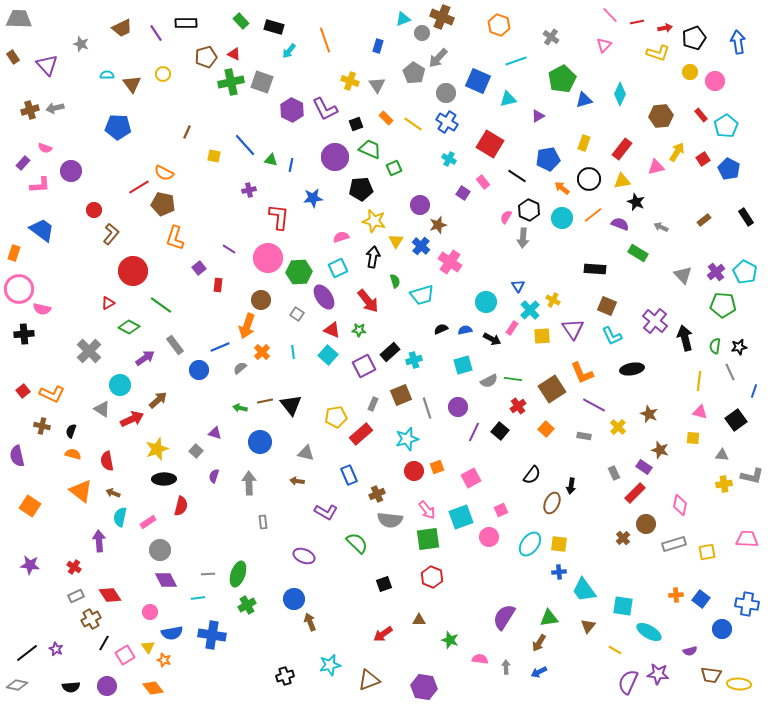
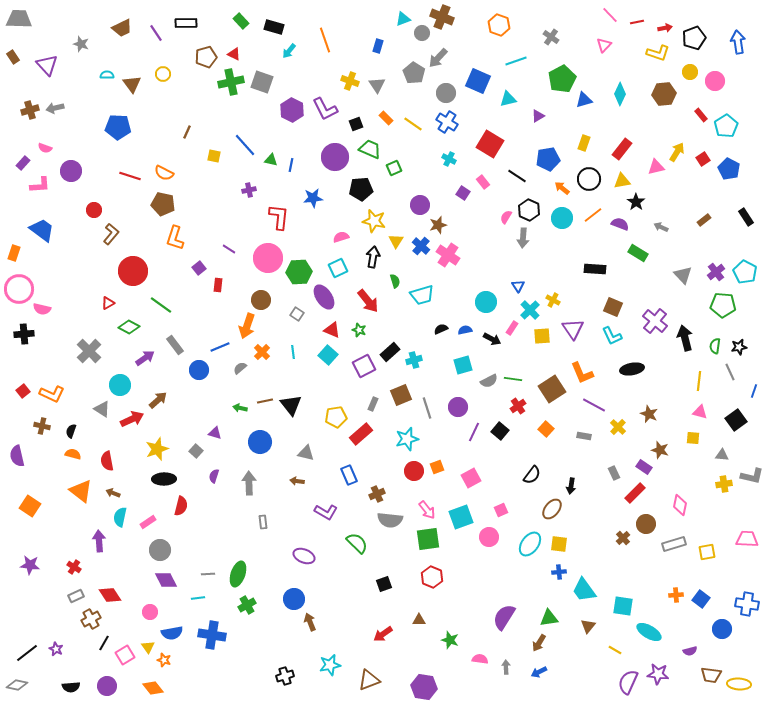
brown hexagon at (661, 116): moved 3 px right, 22 px up
red line at (139, 187): moved 9 px left, 11 px up; rotated 50 degrees clockwise
black star at (636, 202): rotated 12 degrees clockwise
pink cross at (450, 262): moved 2 px left, 7 px up
brown square at (607, 306): moved 6 px right, 1 px down
green star at (359, 330): rotated 16 degrees clockwise
brown ellipse at (552, 503): moved 6 px down; rotated 15 degrees clockwise
